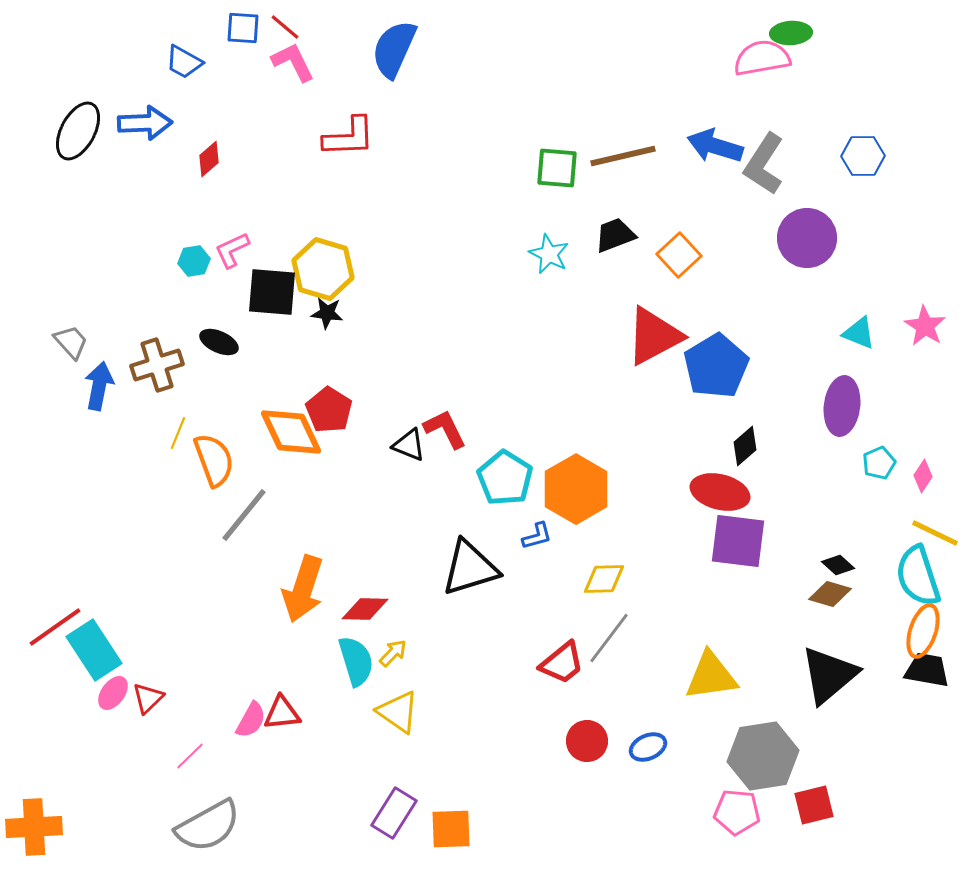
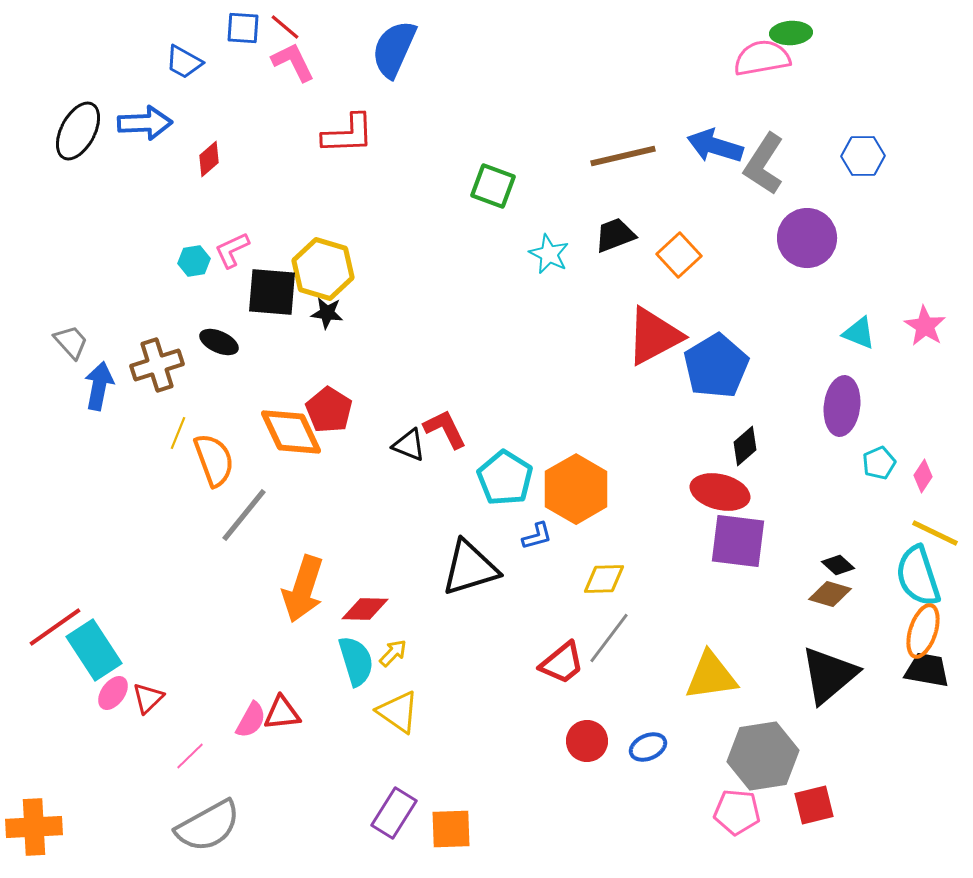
red L-shape at (349, 137): moved 1 px left, 3 px up
green square at (557, 168): moved 64 px left, 18 px down; rotated 15 degrees clockwise
